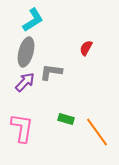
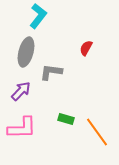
cyan L-shape: moved 5 px right, 4 px up; rotated 20 degrees counterclockwise
purple arrow: moved 4 px left, 9 px down
pink L-shape: rotated 80 degrees clockwise
